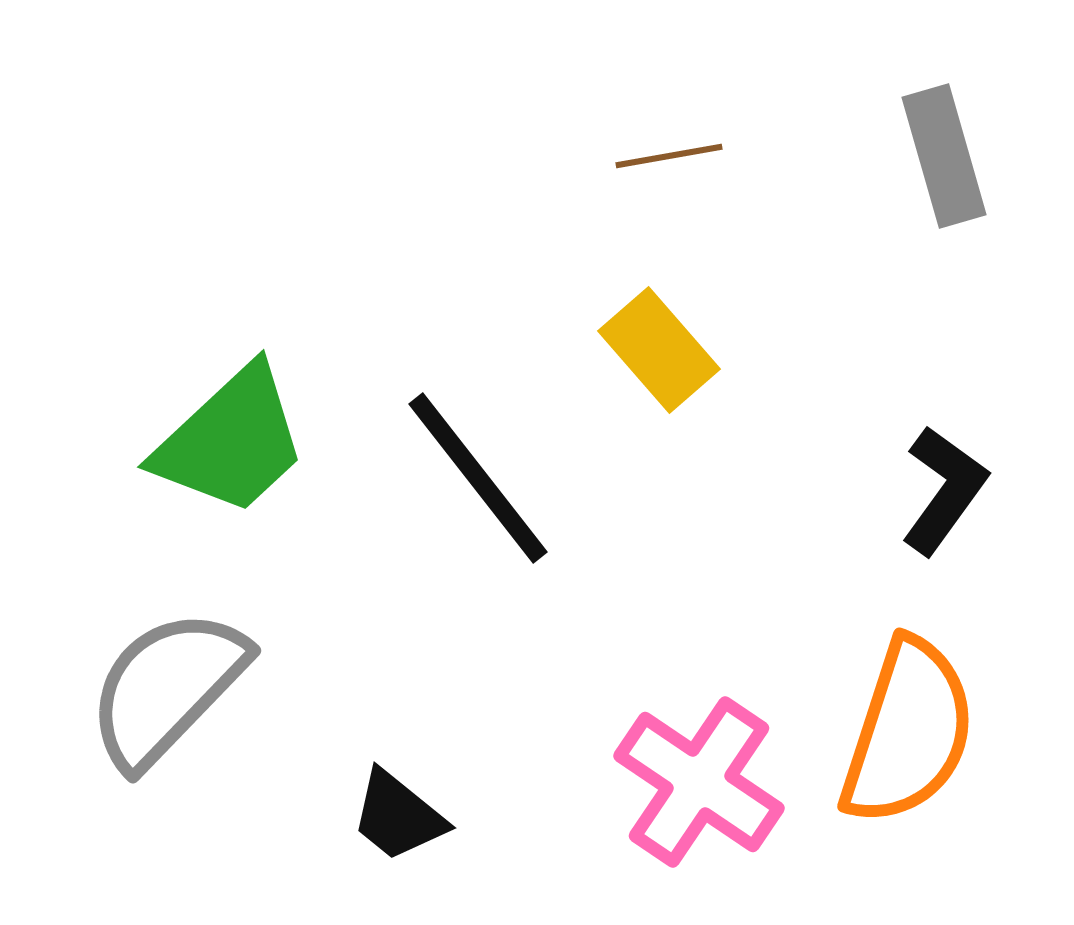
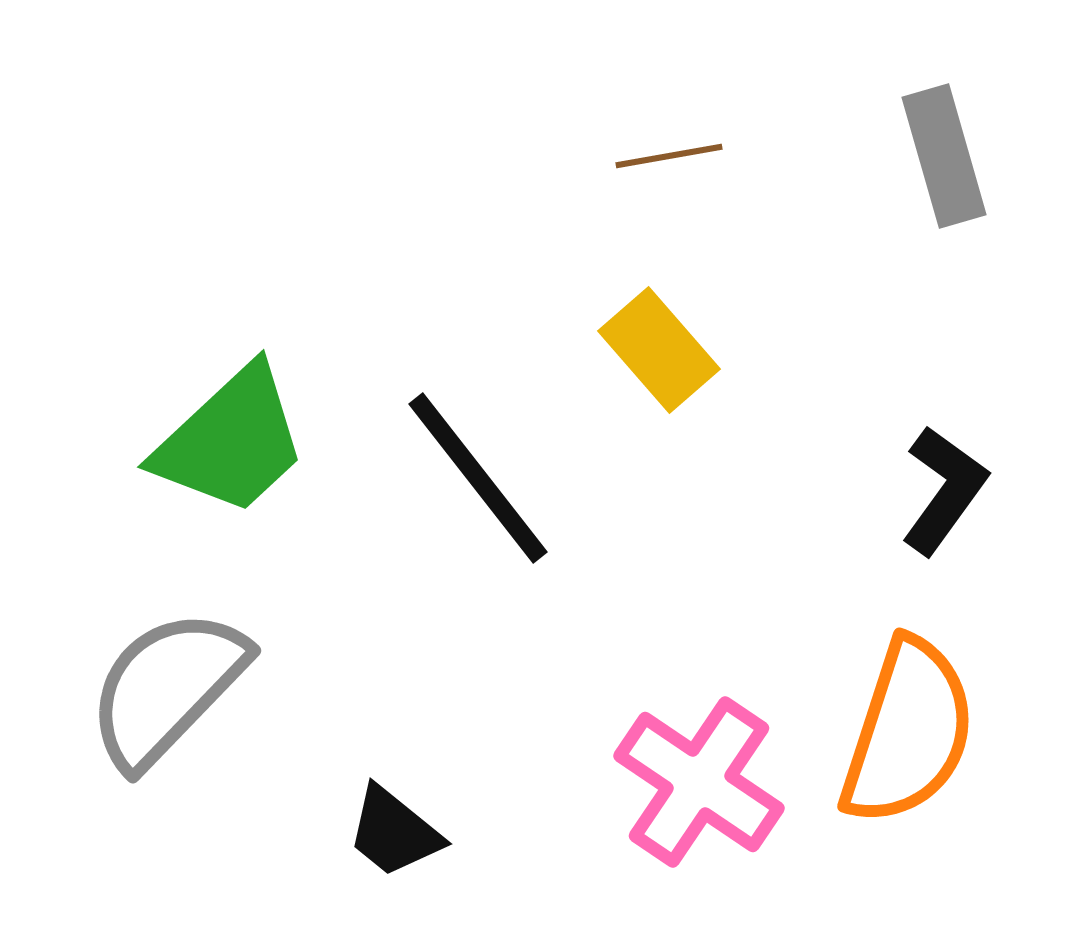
black trapezoid: moved 4 px left, 16 px down
